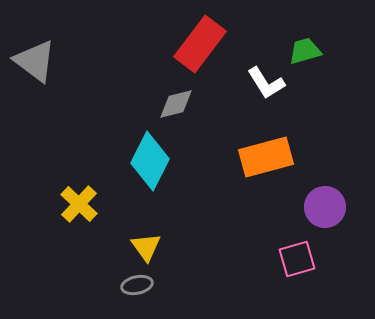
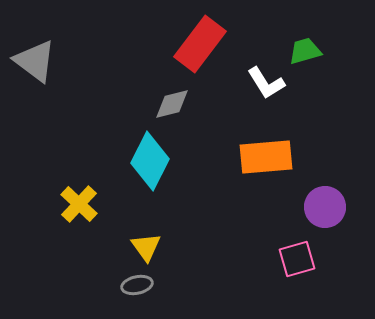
gray diamond: moved 4 px left
orange rectangle: rotated 10 degrees clockwise
